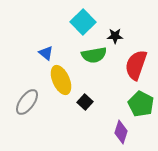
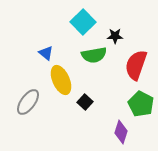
gray ellipse: moved 1 px right
